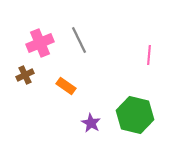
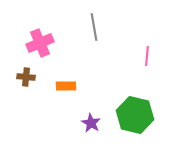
gray line: moved 15 px right, 13 px up; rotated 16 degrees clockwise
pink line: moved 2 px left, 1 px down
brown cross: moved 1 px right, 2 px down; rotated 30 degrees clockwise
orange rectangle: rotated 36 degrees counterclockwise
